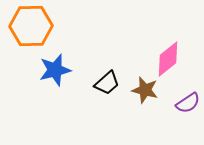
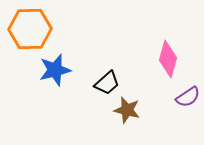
orange hexagon: moved 1 px left, 3 px down
pink diamond: rotated 36 degrees counterclockwise
brown star: moved 18 px left, 20 px down
purple semicircle: moved 6 px up
